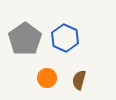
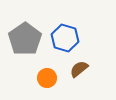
blue hexagon: rotated 8 degrees counterclockwise
brown semicircle: moved 11 px up; rotated 36 degrees clockwise
